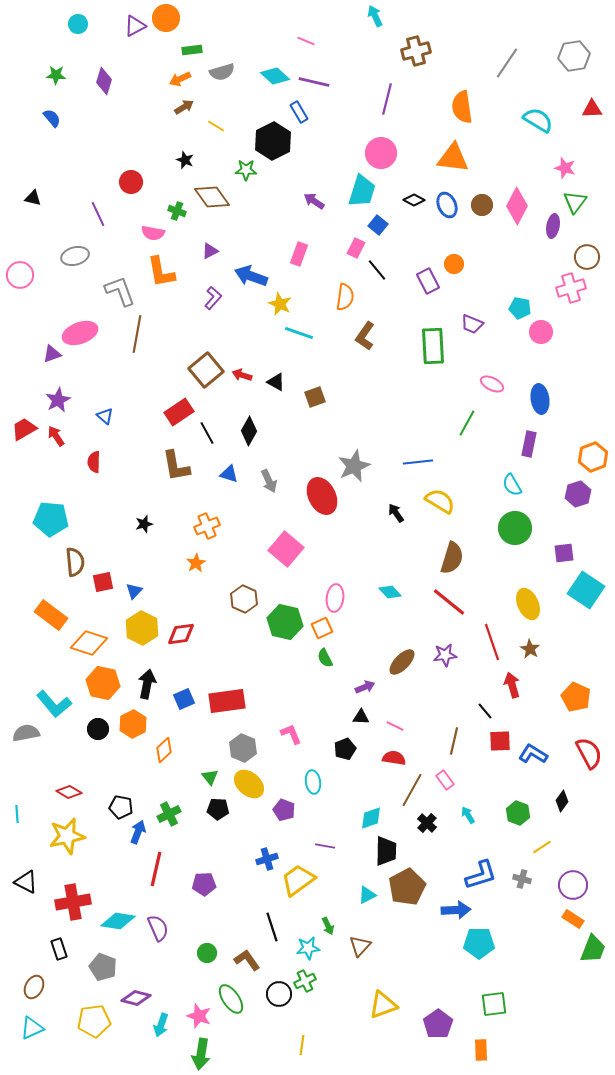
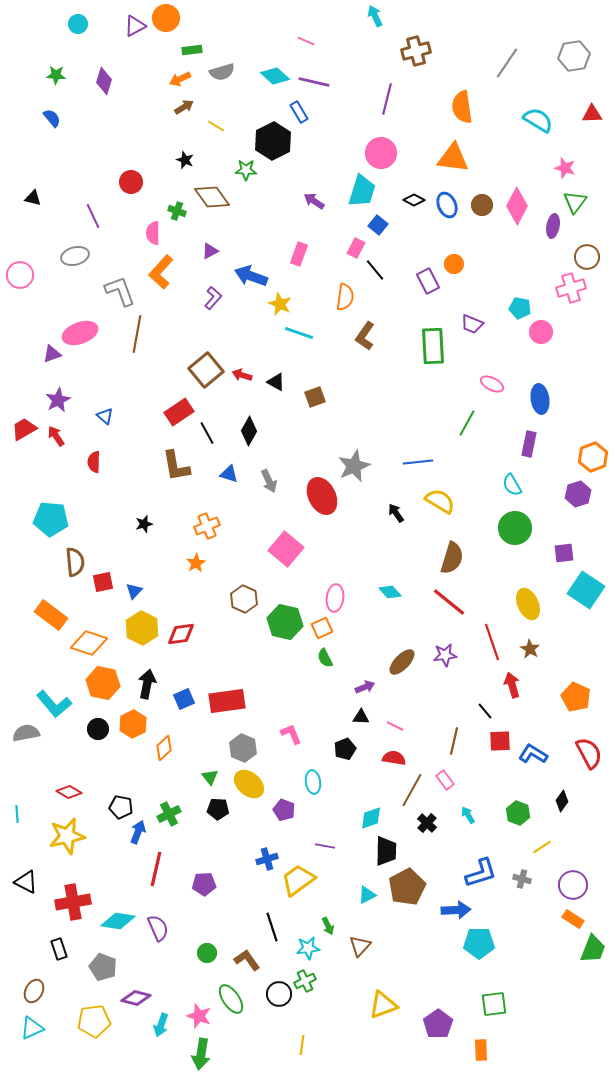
red triangle at (592, 109): moved 5 px down
purple line at (98, 214): moved 5 px left, 2 px down
pink semicircle at (153, 233): rotated 80 degrees clockwise
black line at (377, 270): moved 2 px left
orange L-shape at (161, 272): rotated 52 degrees clockwise
orange diamond at (164, 750): moved 2 px up
blue L-shape at (481, 875): moved 2 px up
brown ellipse at (34, 987): moved 4 px down
